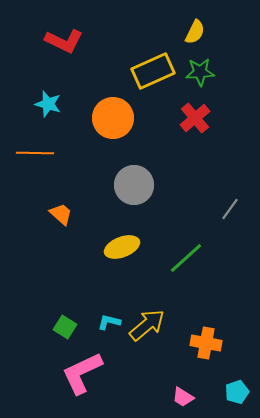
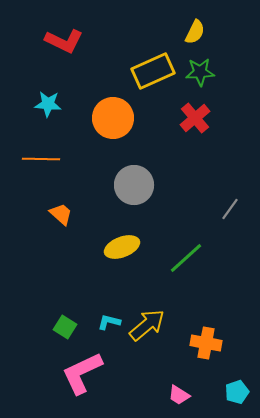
cyan star: rotated 12 degrees counterclockwise
orange line: moved 6 px right, 6 px down
pink trapezoid: moved 4 px left, 2 px up
